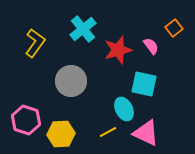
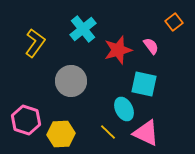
orange square: moved 6 px up
yellow line: rotated 72 degrees clockwise
